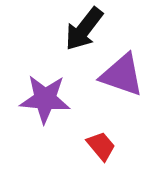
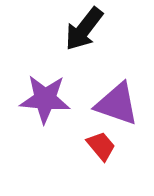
purple triangle: moved 5 px left, 29 px down
